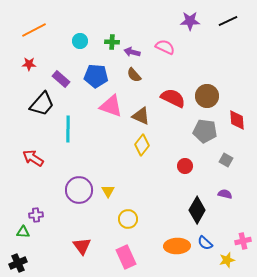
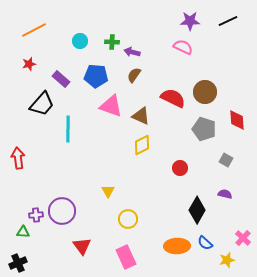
pink semicircle: moved 18 px right
red star: rotated 16 degrees counterclockwise
brown semicircle: rotated 77 degrees clockwise
brown circle: moved 2 px left, 4 px up
gray pentagon: moved 1 px left, 2 px up; rotated 10 degrees clockwise
yellow diamond: rotated 25 degrees clockwise
red arrow: moved 15 px left; rotated 50 degrees clockwise
red circle: moved 5 px left, 2 px down
purple circle: moved 17 px left, 21 px down
pink cross: moved 3 px up; rotated 35 degrees counterclockwise
